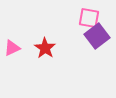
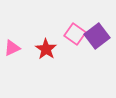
pink square: moved 14 px left, 16 px down; rotated 25 degrees clockwise
red star: moved 1 px right, 1 px down
